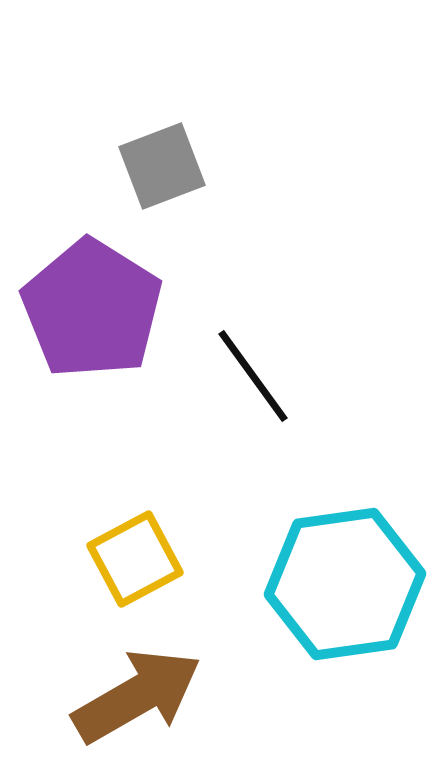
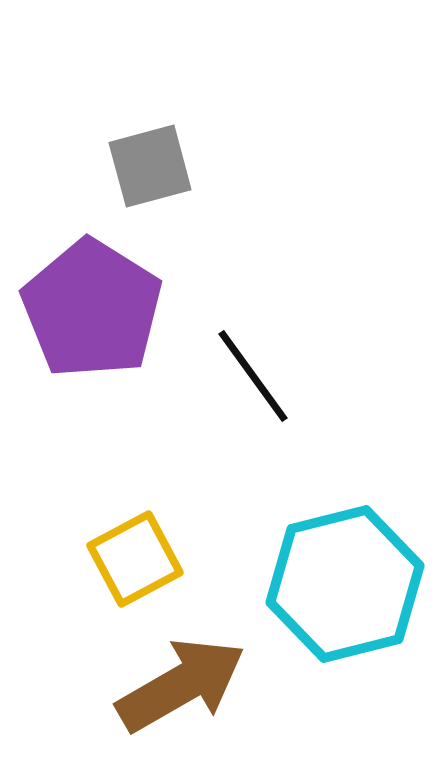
gray square: moved 12 px left; rotated 6 degrees clockwise
cyan hexagon: rotated 6 degrees counterclockwise
brown arrow: moved 44 px right, 11 px up
